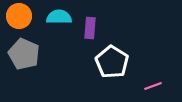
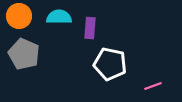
white pentagon: moved 2 px left, 2 px down; rotated 20 degrees counterclockwise
